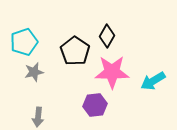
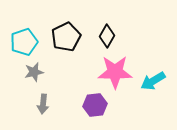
black pentagon: moved 9 px left, 14 px up; rotated 12 degrees clockwise
pink star: moved 3 px right
gray arrow: moved 5 px right, 13 px up
